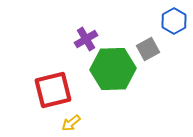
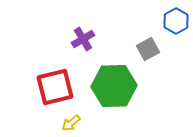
blue hexagon: moved 2 px right
purple cross: moved 3 px left
green hexagon: moved 1 px right, 17 px down
red square: moved 2 px right, 3 px up
